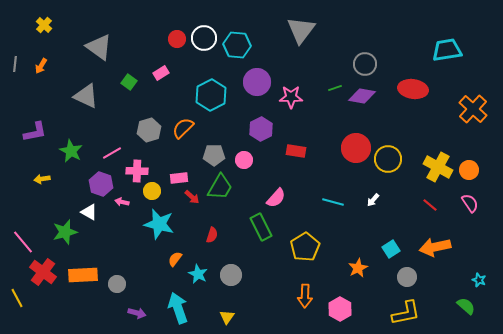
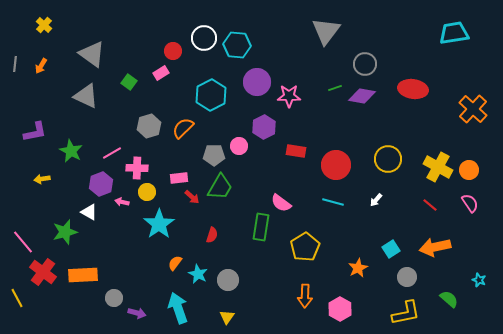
gray triangle at (301, 30): moved 25 px right, 1 px down
red circle at (177, 39): moved 4 px left, 12 px down
gray triangle at (99, 47): moved 7 px left, 7 px down
cyan trapezoid at (447, 50): moved 7 px right, 17 px up
pink star at (291, 97): moved 2 px left, 1 px up
purple hexagon at (261, 129): moved 3 px right, 2 px up
gray hexagon at (149, 130): moved 4 px up
red circle at (356, 148): moved 20 px left, 17 px down
pink circle at (244, 160): moved 5 px left, 14 px up
pink cross at (137, 171): moved 3 px up
purple hexagon at (101, 184): rotated 20 degrees clockwise
yellow circle at (152, 191): moved 5 px left, 1 px down
pink semicircle at (276, 198): moved 5 px right, 5 px down; rotated 85 degrees clockwise
white arrow at (373, 200): moved 3 px right
cyan star at (159, 224): rotated 24 degrees clockwise
green rectangle at (261, 227): rotated 36 degrees clockwise
orange semicircle at (175, 259): moved 4 px down
gray circle at (231, 275): moved 3 px left, 5 px down
gray circle at (117, 284): moved 3 px left, 14 px down
green semicircle at (466, 306): moved 17 px left, 7 px up
